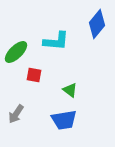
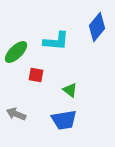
blue diamond: moved 3 px down
red square: moved 2 px right
gray arrow: rotated 78 degrees clockwise
